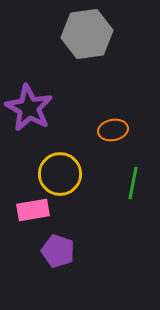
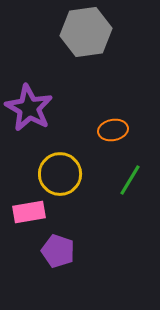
gray hexagon: moved 1 px left, 2 px up
green line: moved 3 px left, 3 px up; rotated 20 degrees clockwise
pink rectangle: moved 4 px left, 2 px down
